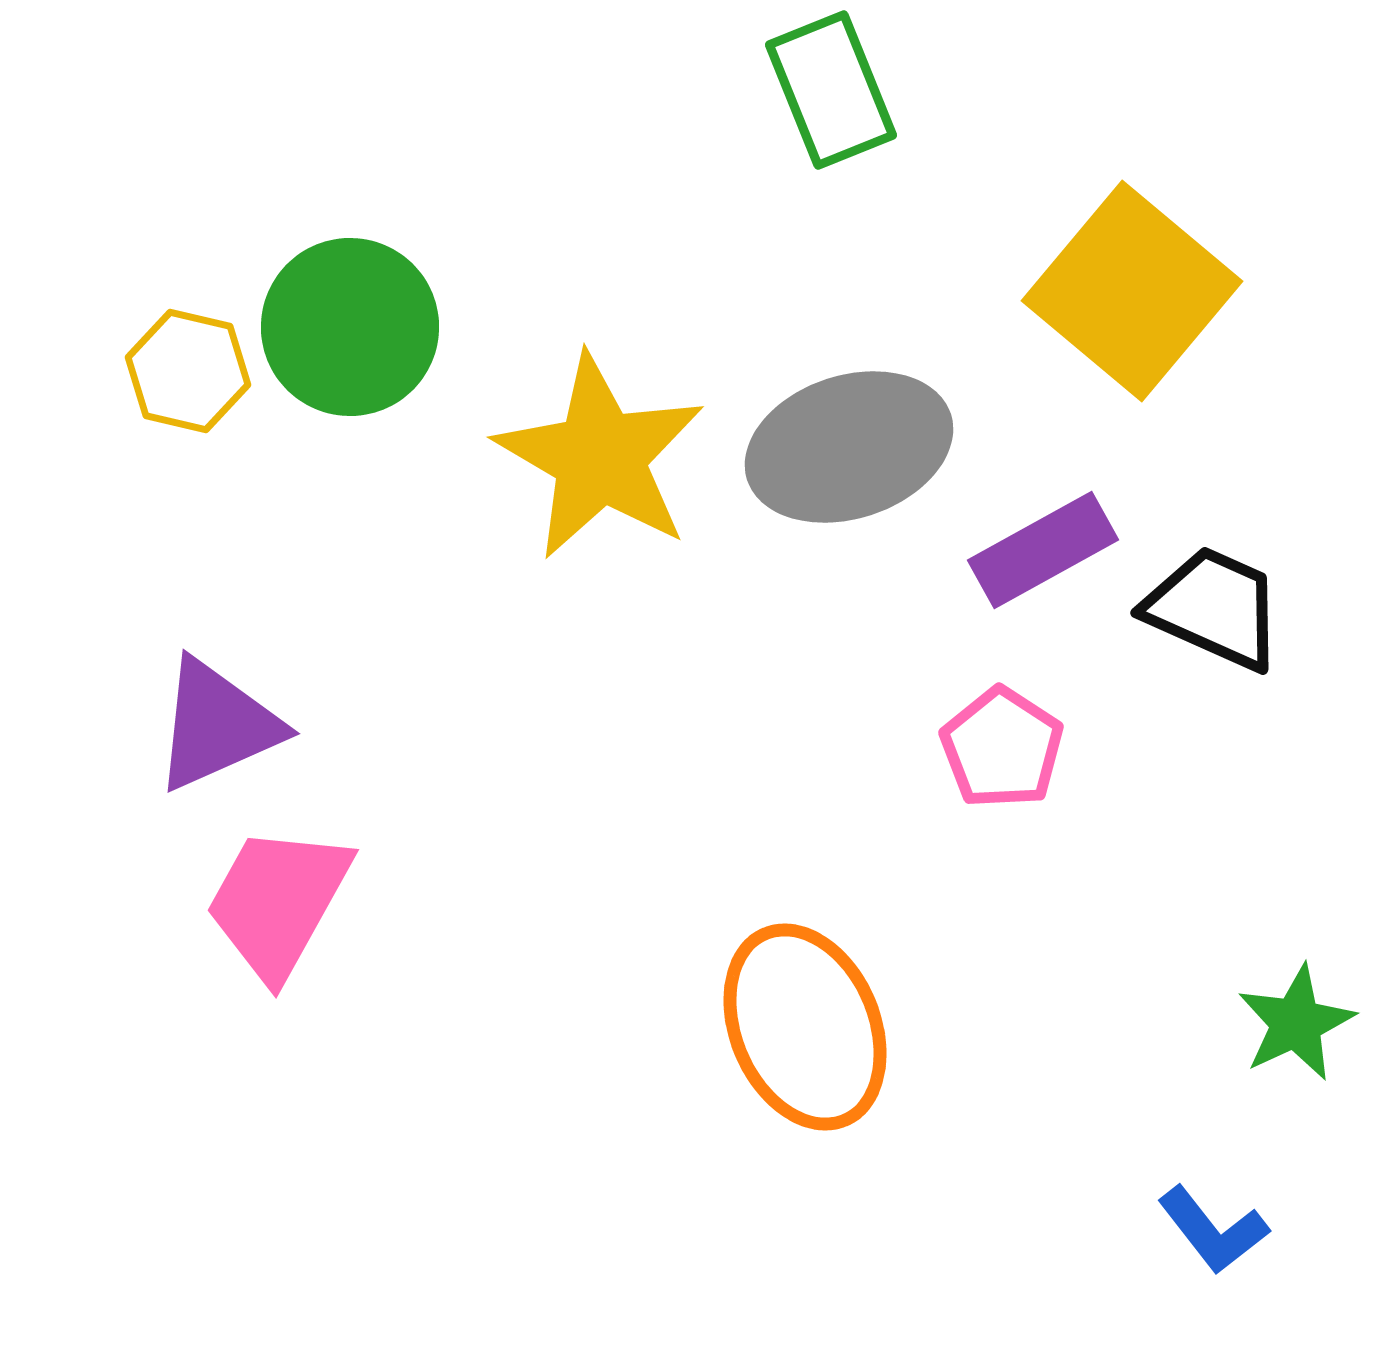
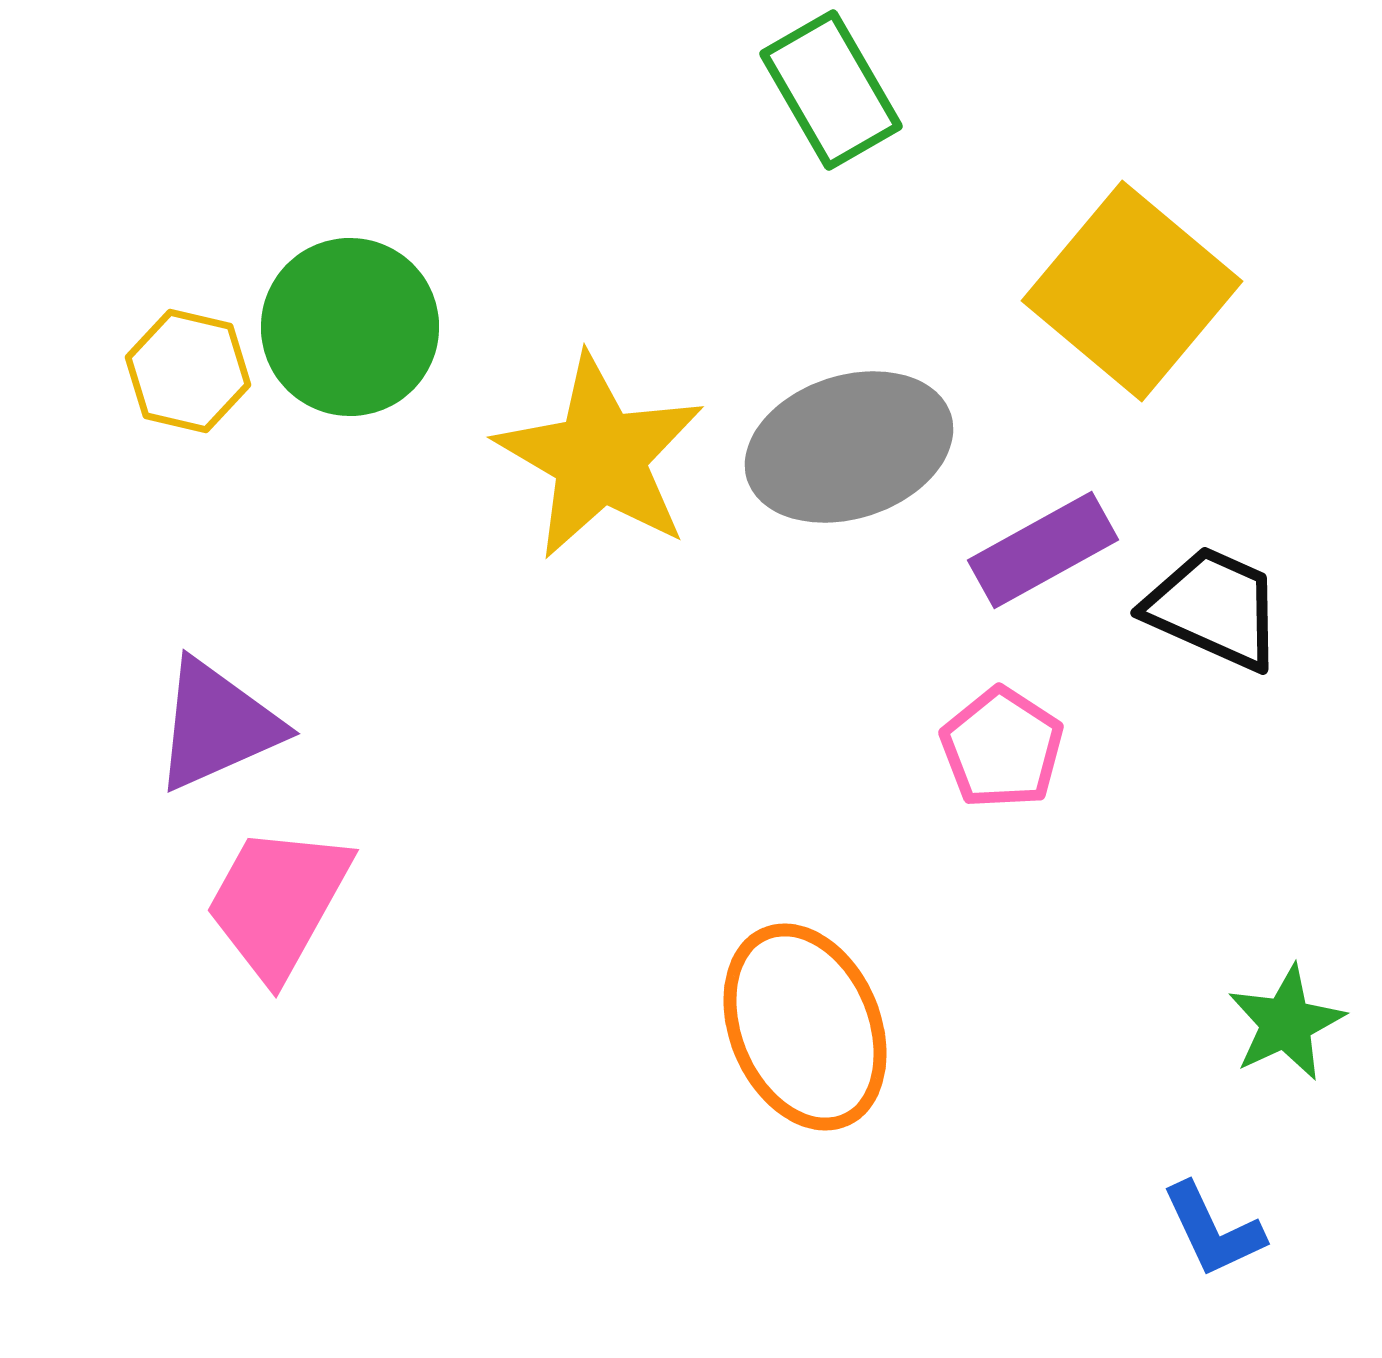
green rectangle: rotated 8 degrees counterclockwise
green star: moved 10 px left
blue L-shape: rotated 13 degrees clockwise
